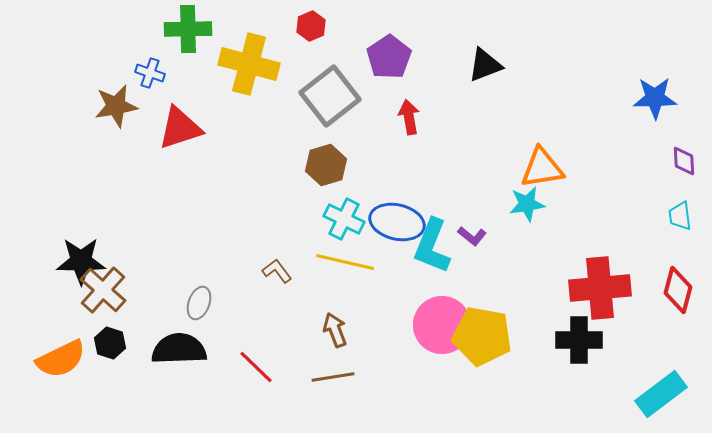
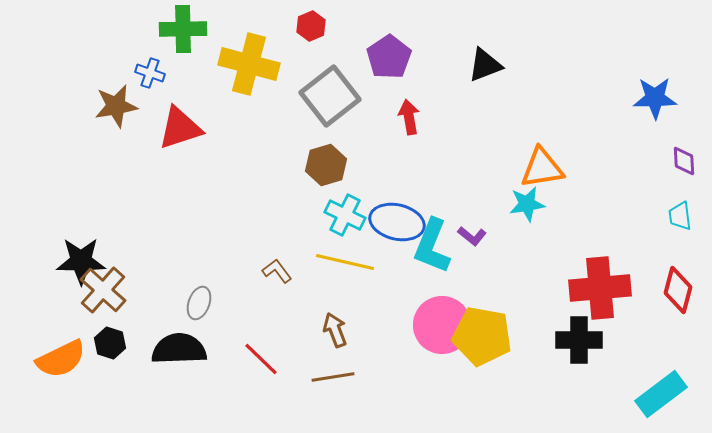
green cross: moved 5 px left
cyan cross: moved 1 px right, 4 px up
red line: moved 5 px right, 8 px up
